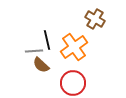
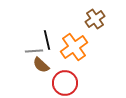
brown cross: rotated 24 degrees clockwise
red circle: moved 8 px left
